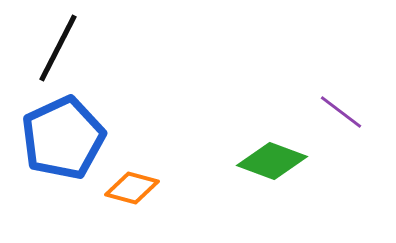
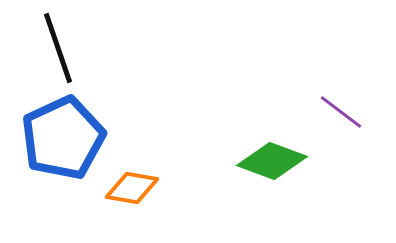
black line: rotated 46 degrees counterclockwise
orange diamond: rotated 6 degrees counterclockwise
